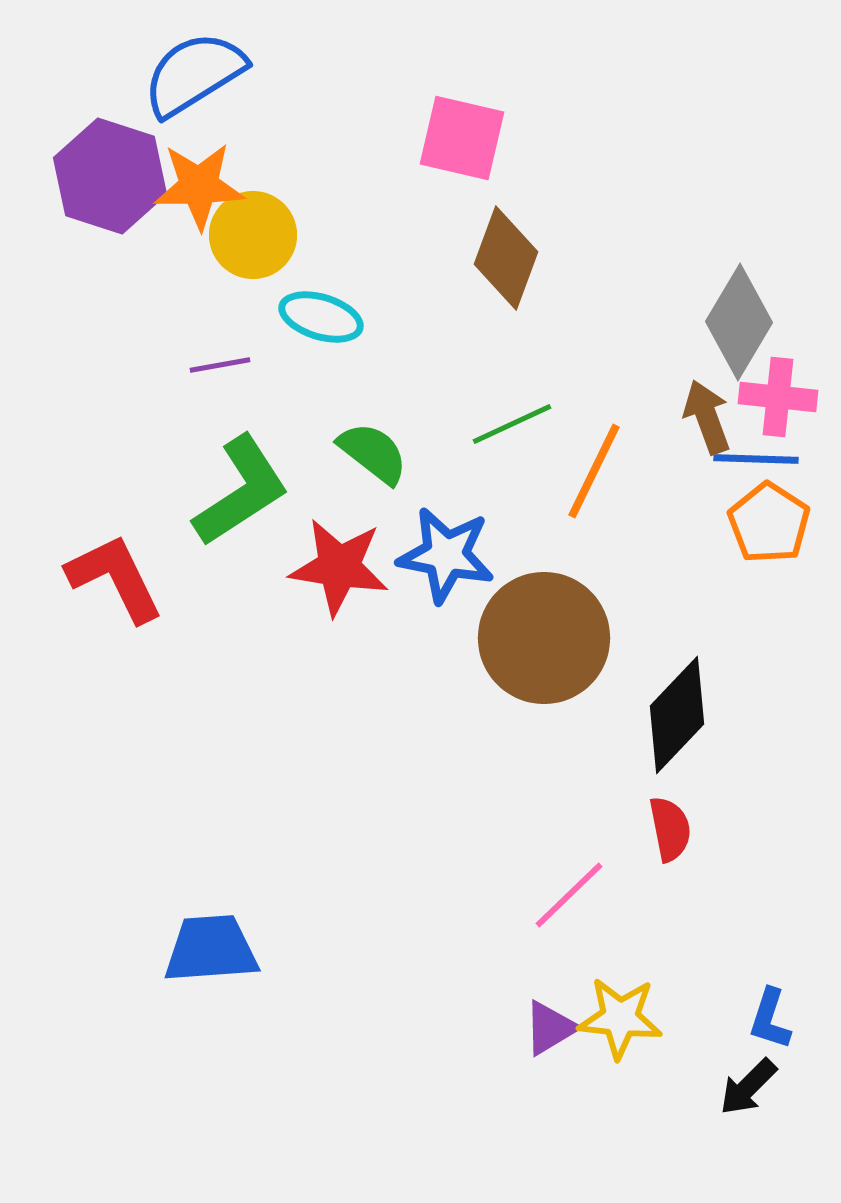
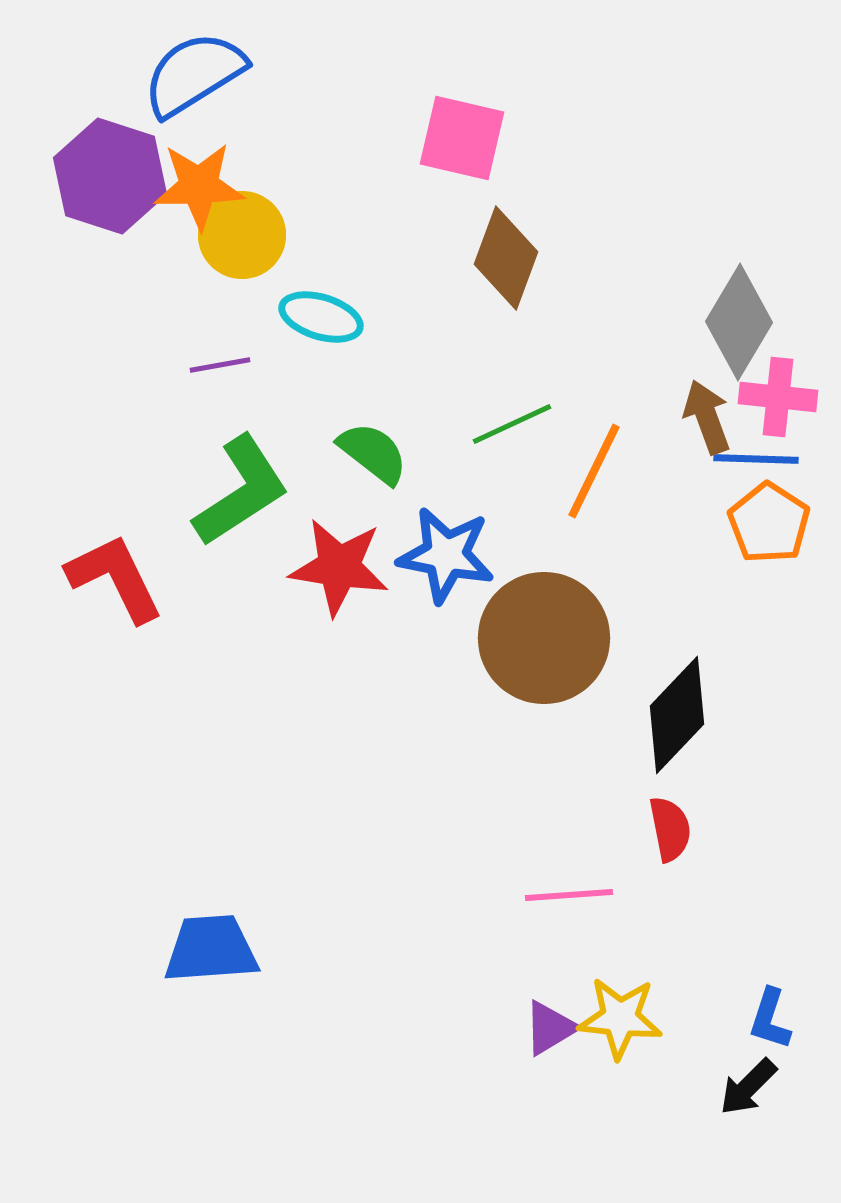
yellow circle: moved 11 px left
pink line: rotated 40 degrees clockwise
